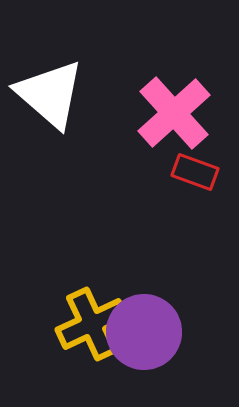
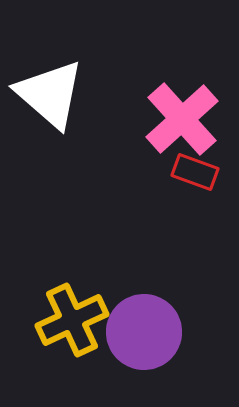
pink cross: moved 8 px right, 6 px down
yellow cross: moved 20 px left, 4 px up
